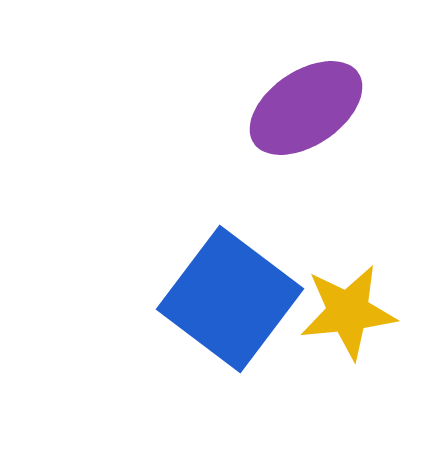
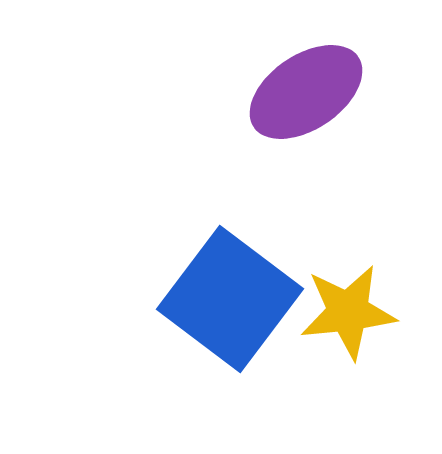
purple ellipse: moved 16 px up
